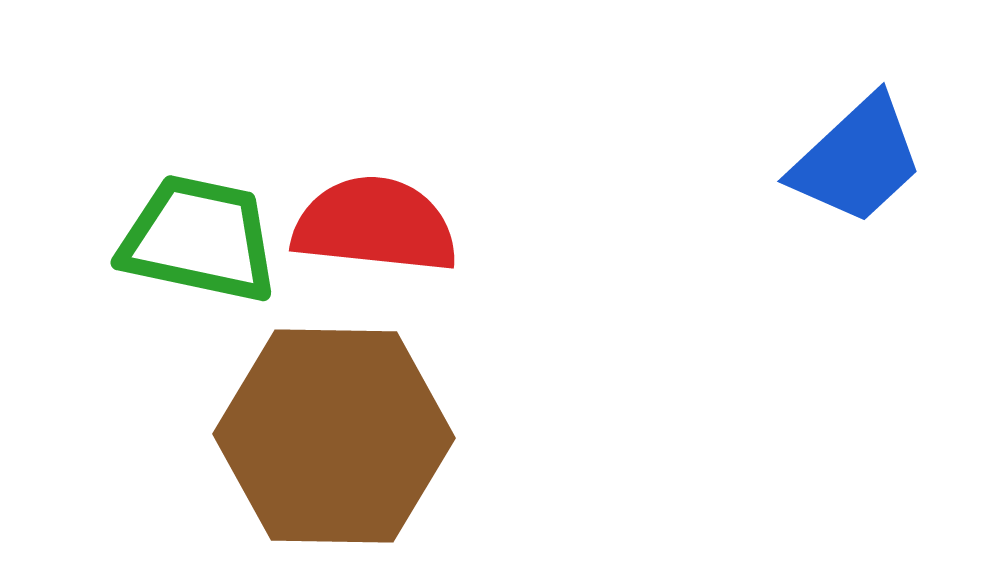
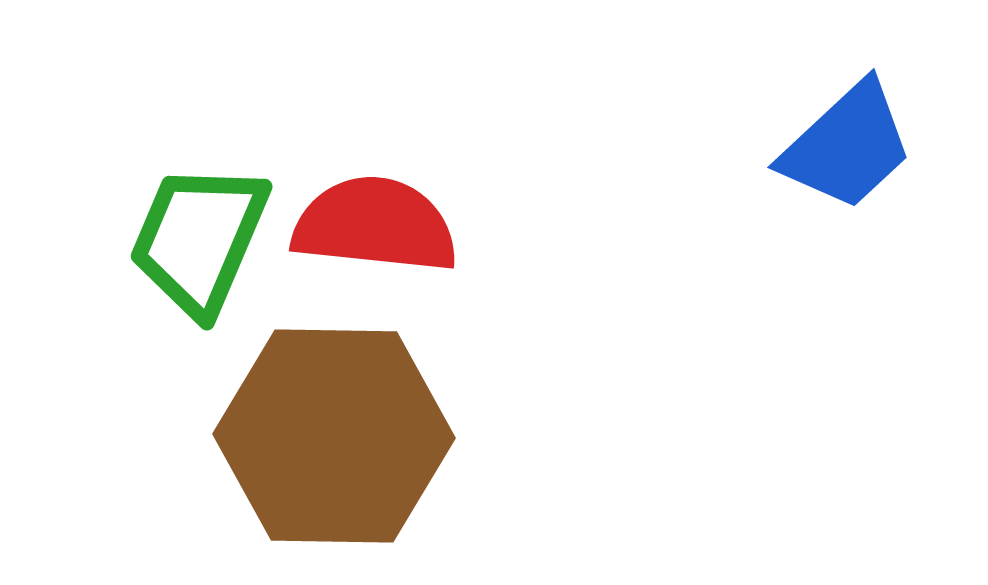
blue trapezoid: moved 10 px left, 14 px up
green trapezoid: rotated 79 degrees counterclockwise
